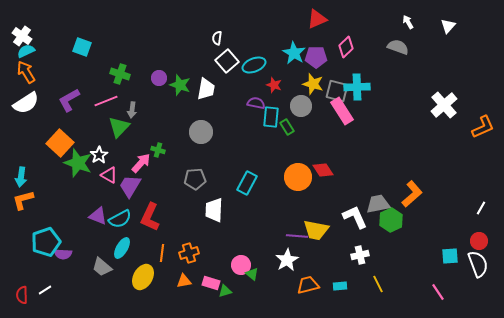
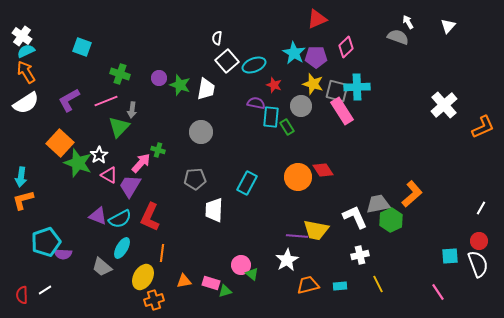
gray semicircle at (398, 47): moved 10 px up
orange cross at (189, 253): moved 35 px left, 47 px down
